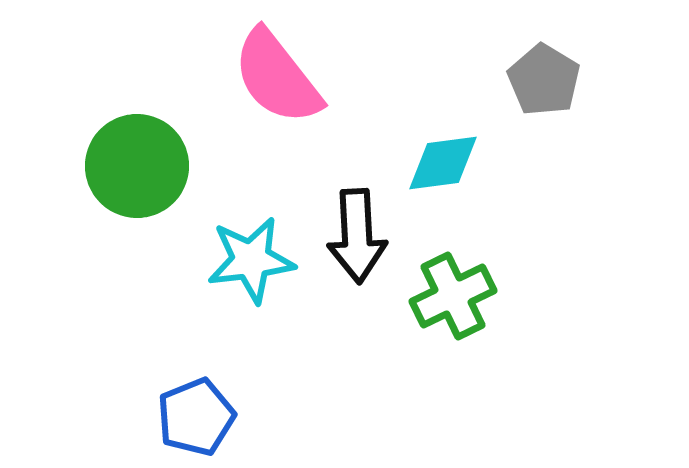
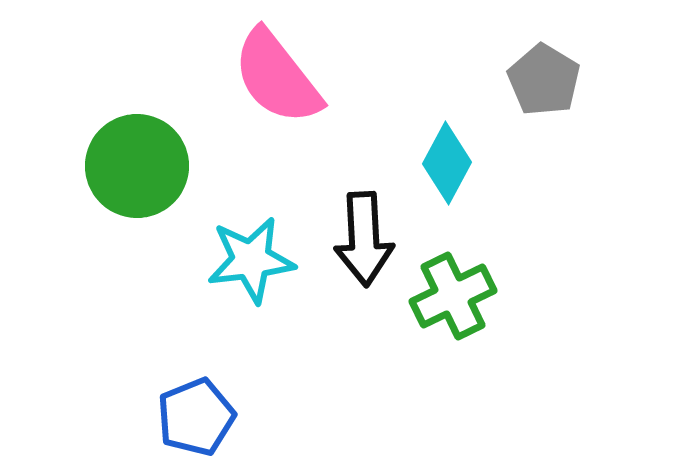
cyan diamond: moved 4 px right; rotated 54 degrees counterclockwise
black arrow: moved 7 px right, 3 px down
